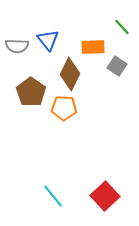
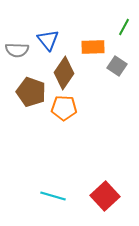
green line: moved 2 px right; rotated 72 degrees clockwise
gray semicircle: moved 4 px down
brown diamond: moved 6 px left, 1 px up; rotated 8 degrees clockwise
brown pentagon: rotated 16 degrees counterclockwise
cyan line: rotated 35 degrees counterclockwise
